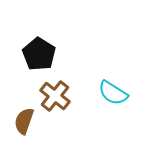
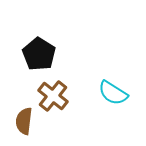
brown cross: moved 2 px left
brown semicircle: rotated 12 degrees counterclockwise
